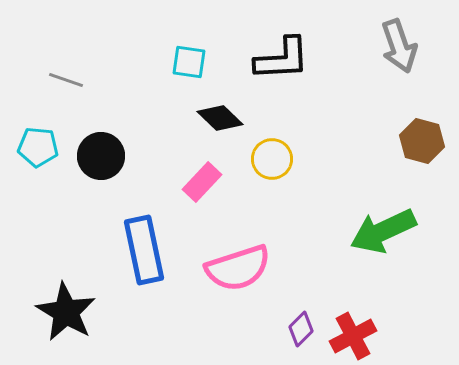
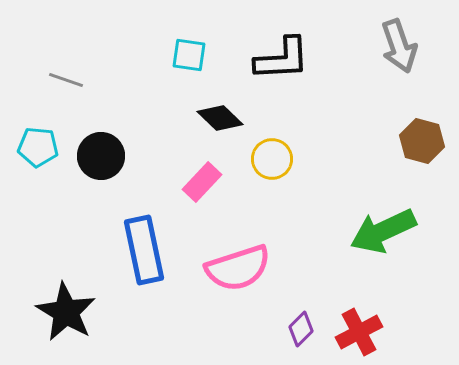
cyan square: moved 7 px up
red cross: moved 6 px right, 4 px up
